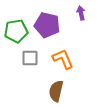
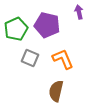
purple arrow: moved 2 px left, 1 px up
green pentagon: moved 2 px up; rotated 15 degrees counterclockwise
gray square: rotated 24 degrees clockwise
